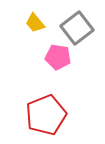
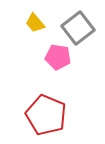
gray square: moved 1 px right
red pentagon: rotated 27 degrees counterclockwise
